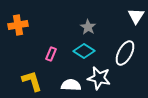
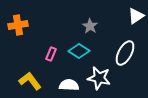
white triangle: rotated 24 degrees clockwise
gray star: moved 2 px right, 1 px up
cyan diamond: moved 5 px left
yellow L-shape: moved 2 px left; rotated 20 degrees counterclockwise
white semicircle: moved 2 px left
